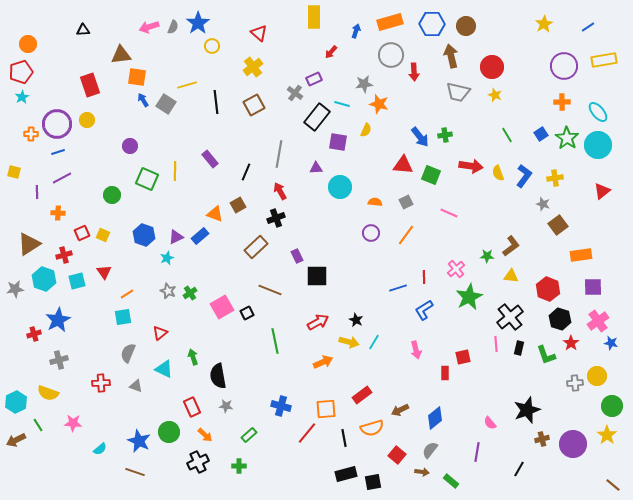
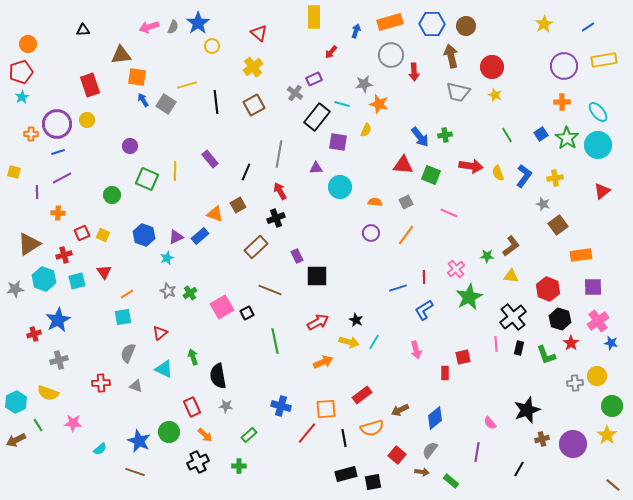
black cross at (510, 317): moved 3 px right
